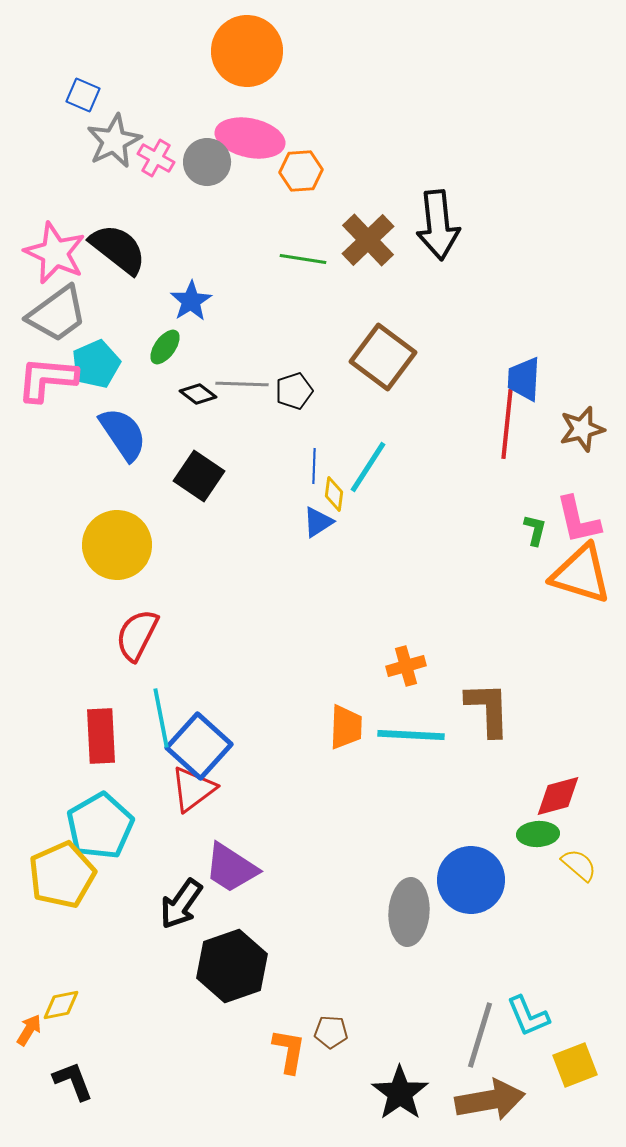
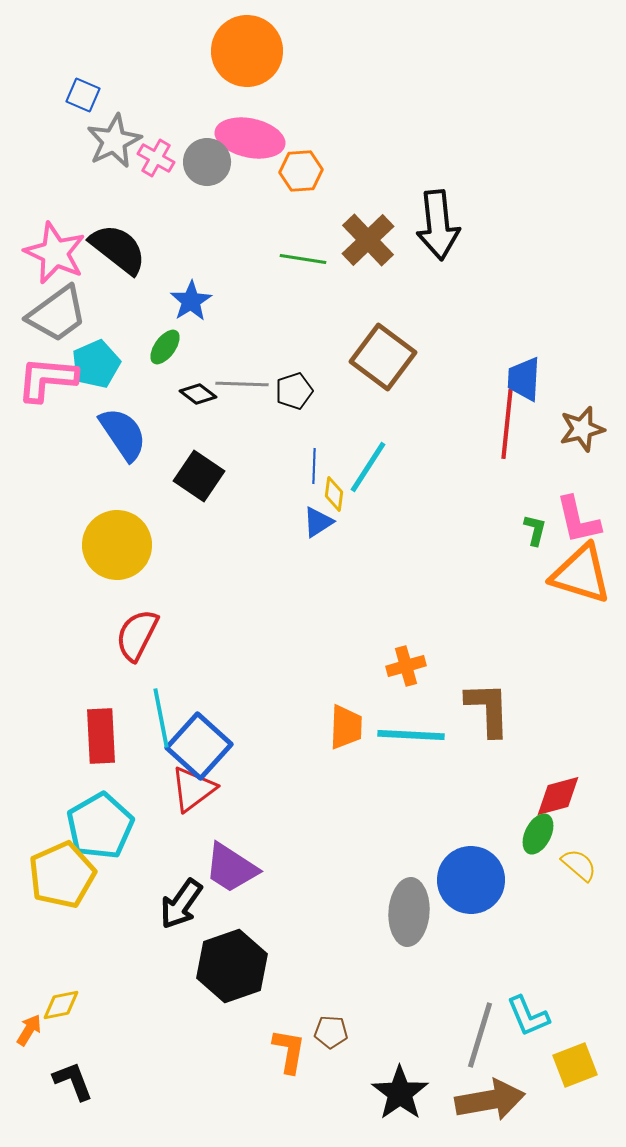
green ellipse at (538, 834): rotated 60 degrees counterclockwise
